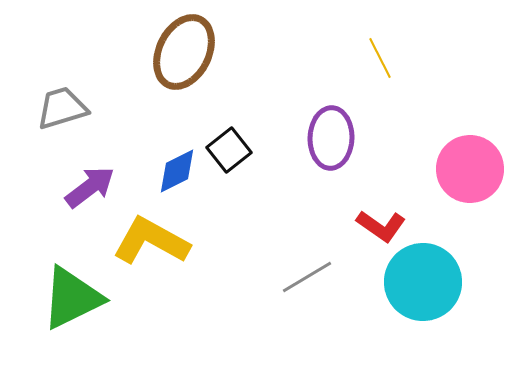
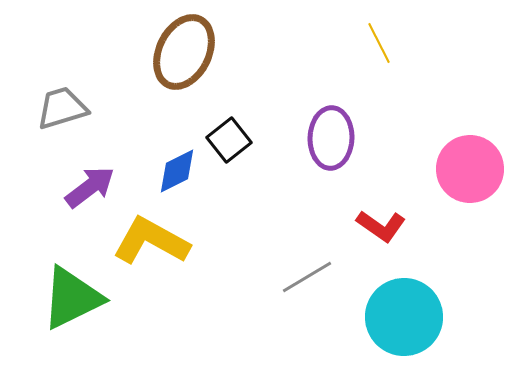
yellow line: moved 1 px left, 15 px up
black square: moved 10 px up
cyan circle: moved 19 px left, 35 px down
